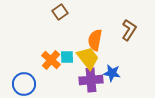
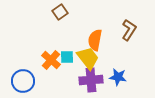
blue star: moved 6 px right, 4 px down
blue circle: moved 1 px left, 3 px up
